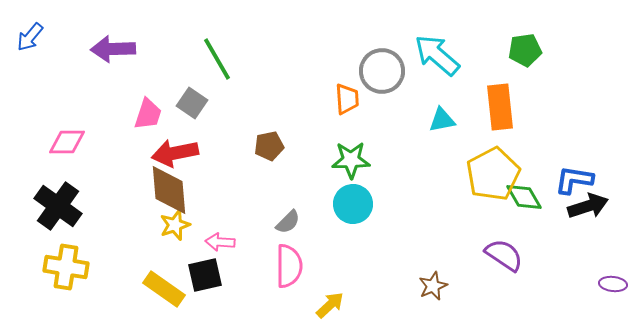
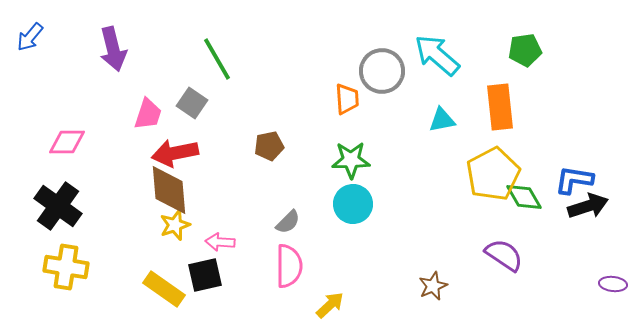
purple arrow: rotated 102 degrees counterclockwise
